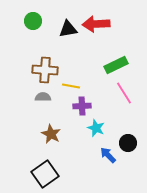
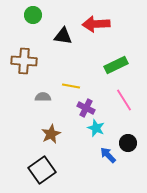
green circle: moved 6 px up
black triangle: moved 5 px left, 7 px down; rotated 18 degrees clockwise
brown cross: moved 21 px left, 9 px up
pink line: moved 7 px down
purple cross: moved 4 px right, 2 px down; rotated 30 degrees clockwise
brown star: rotated 18 degrees clockwise
black square: moved 3 px left, 4 px up
